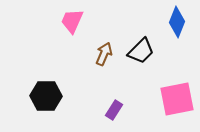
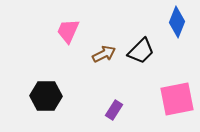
pink trapezoid: moved 4 px left, 10 px down
brown arrow: rotated 40 degrees clockwise
